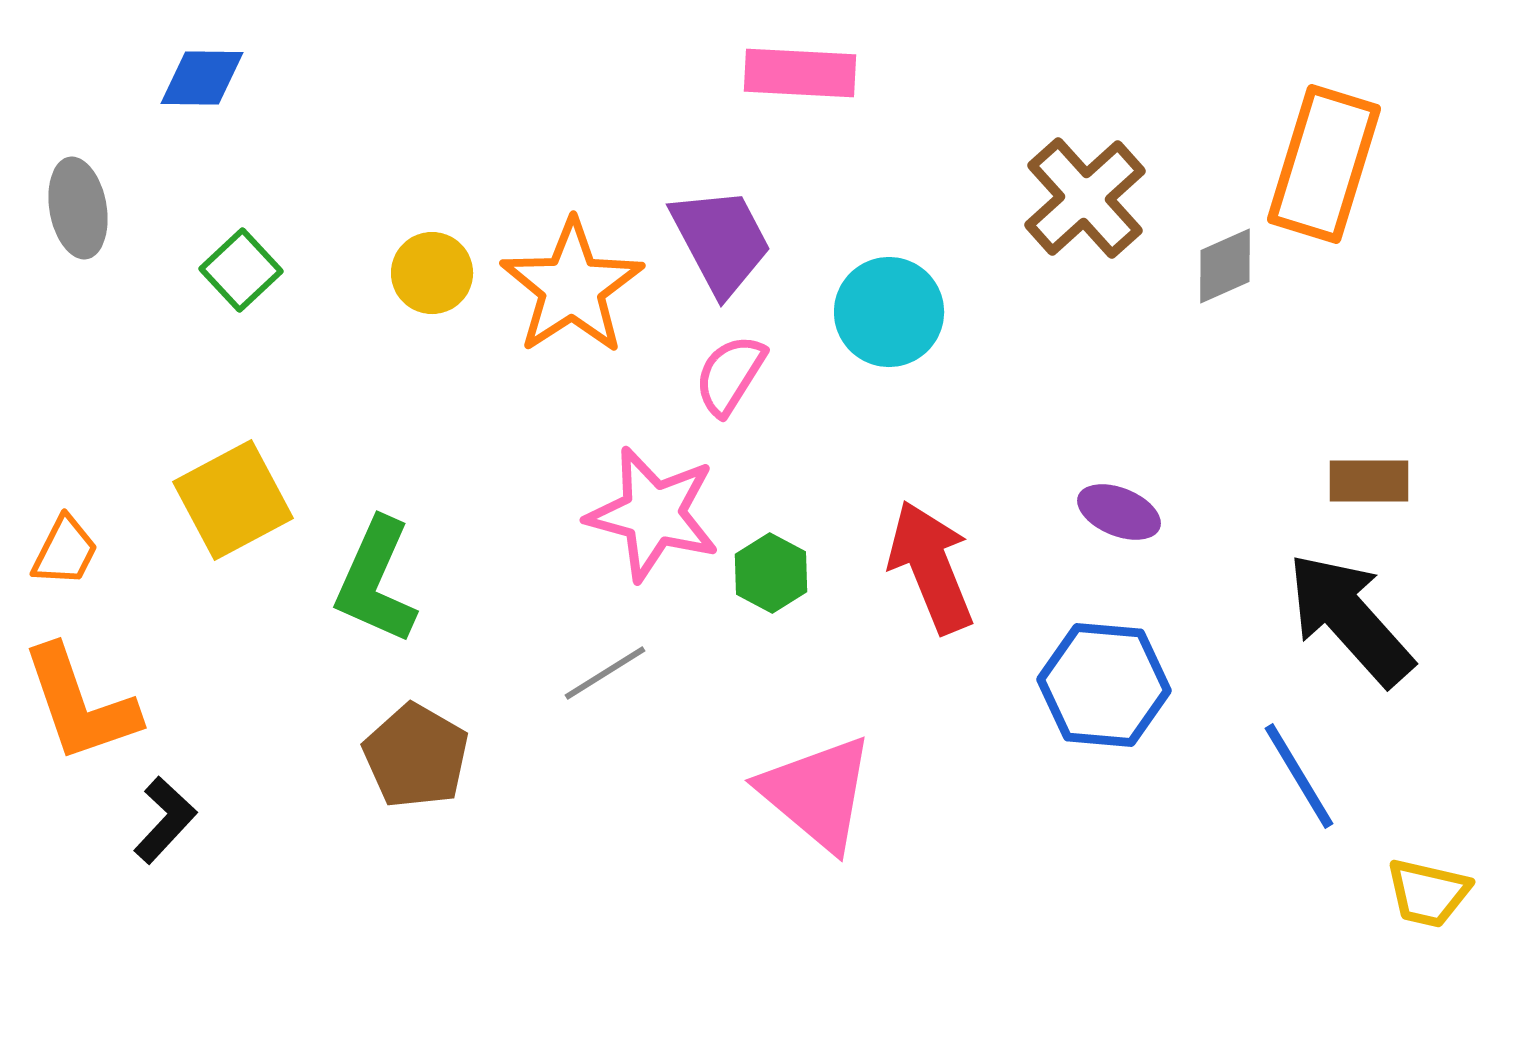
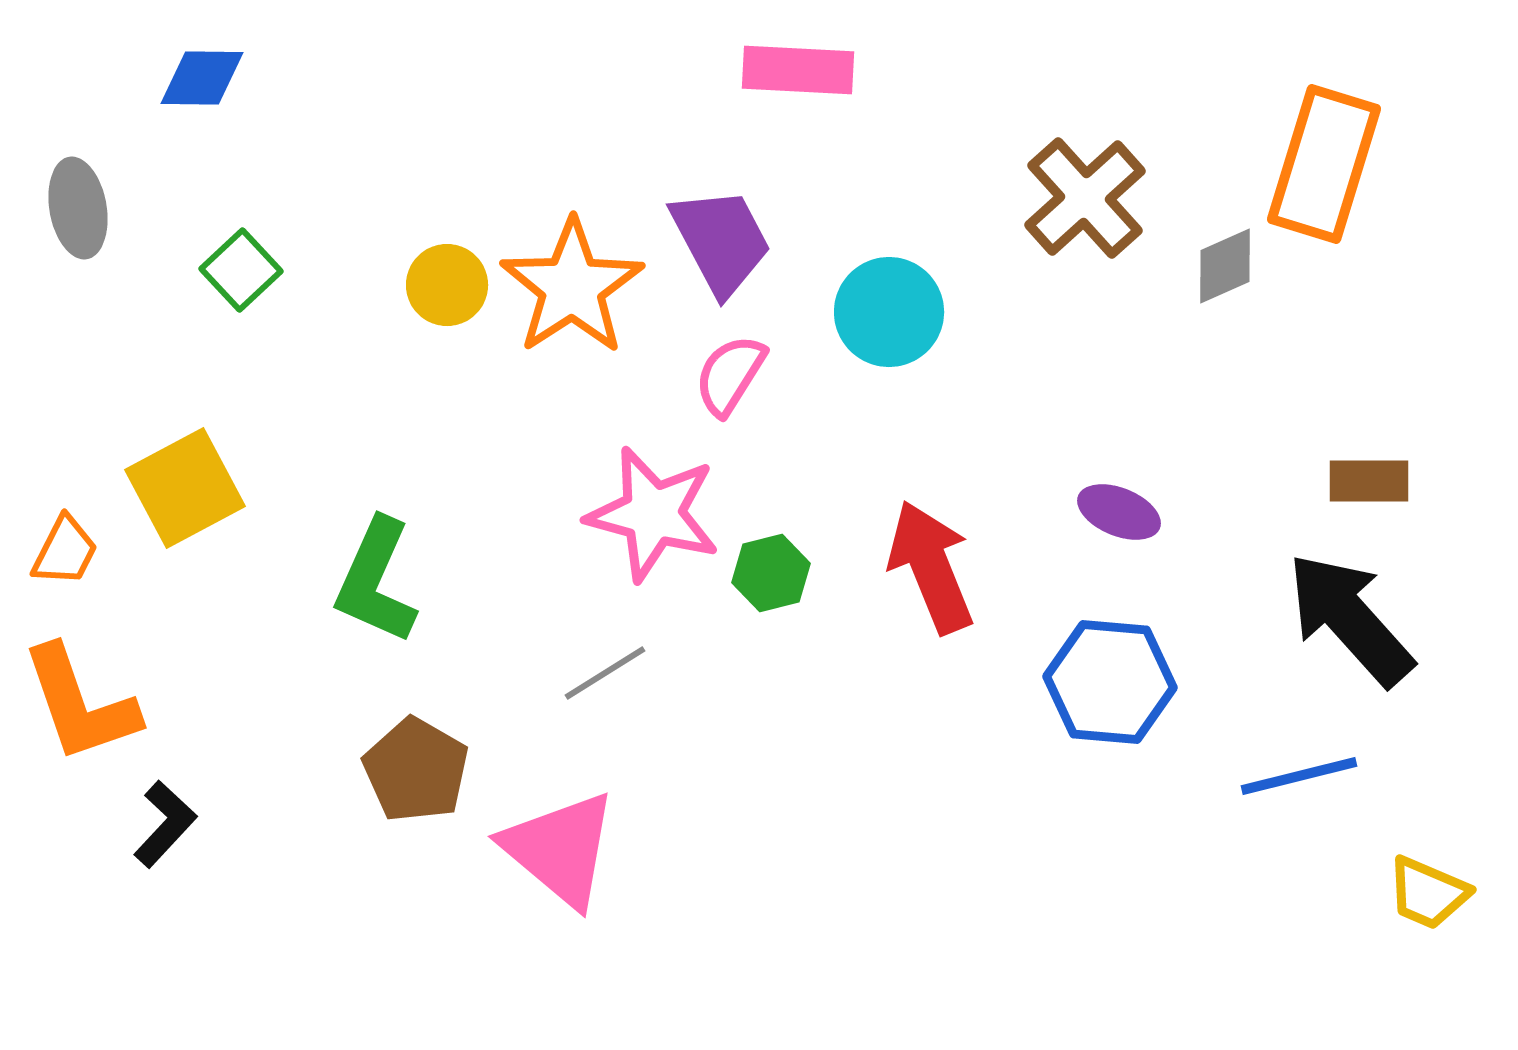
pink rectangle: moved 2 px left, 3 px up
yellow circle: moved 15 px right, 12 px down
yellow square: moved 48 px left, 12 px up
green hexagon: rotated 18 degrees clockwise
blue hexagon: moved 6 px right, 3 px up
brown pentagon: moved 14 px down
blue line: rotated 73 degrees counterclockwise
pink triangle: moved 257 px left, 56 px down
black L-shape: moved 4 px down
yellow trapezoid: rotated 10 degrees clockwise
